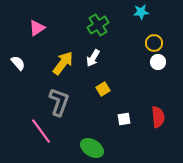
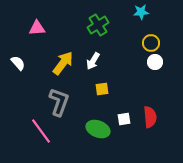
pink triangle: rotated 30 degrees clockwise
yellow circle: moved 3 px left
white arrow: moved 3 px down
white circle: moved 3 px left
yellow square: moved 1 px left; rotated 24 degrees clockwise
red semicircle: moved 8 px left
green ellipse: moved 6 px right, 19 px up; rotated 10 degrees counterclockwise
